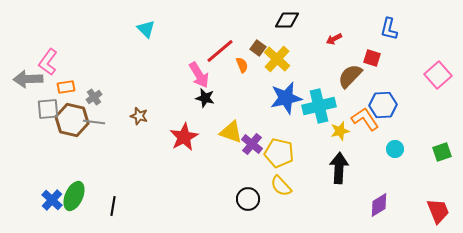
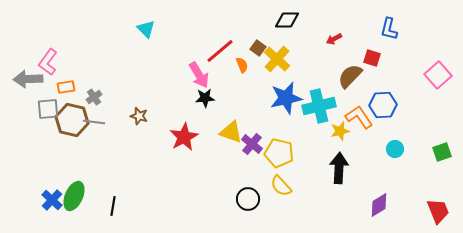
black star: rotated 18 degrees counterclockwise
orange L-shape: moved 6 px left, 2 px up
